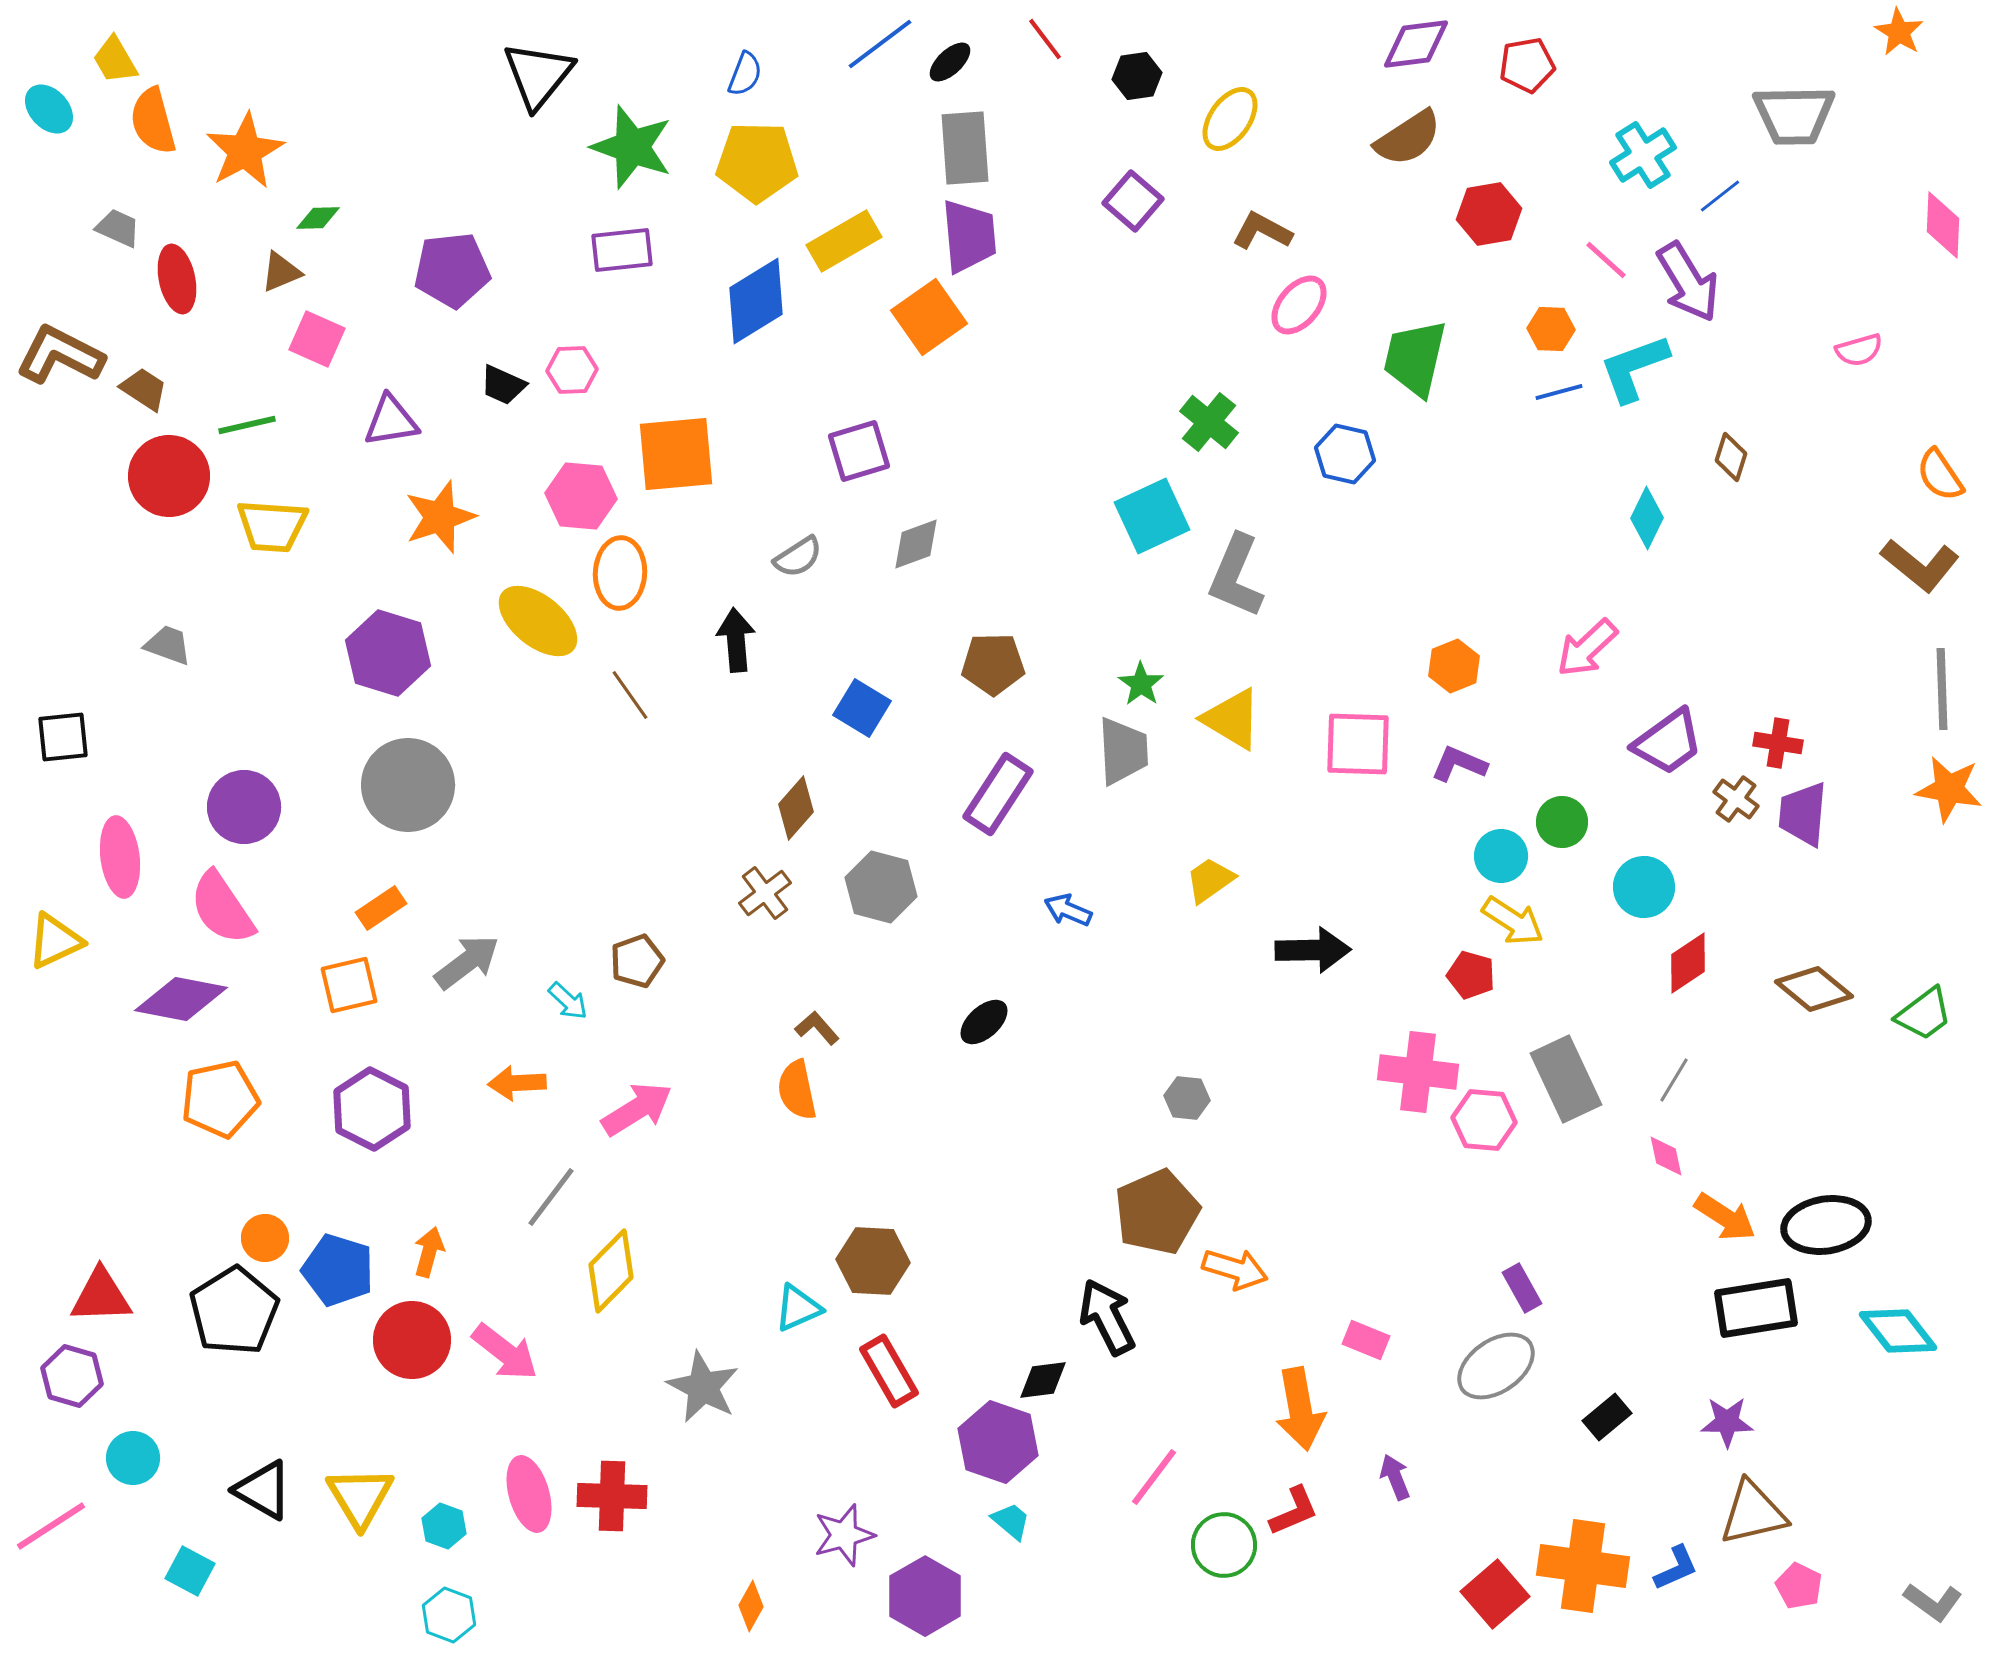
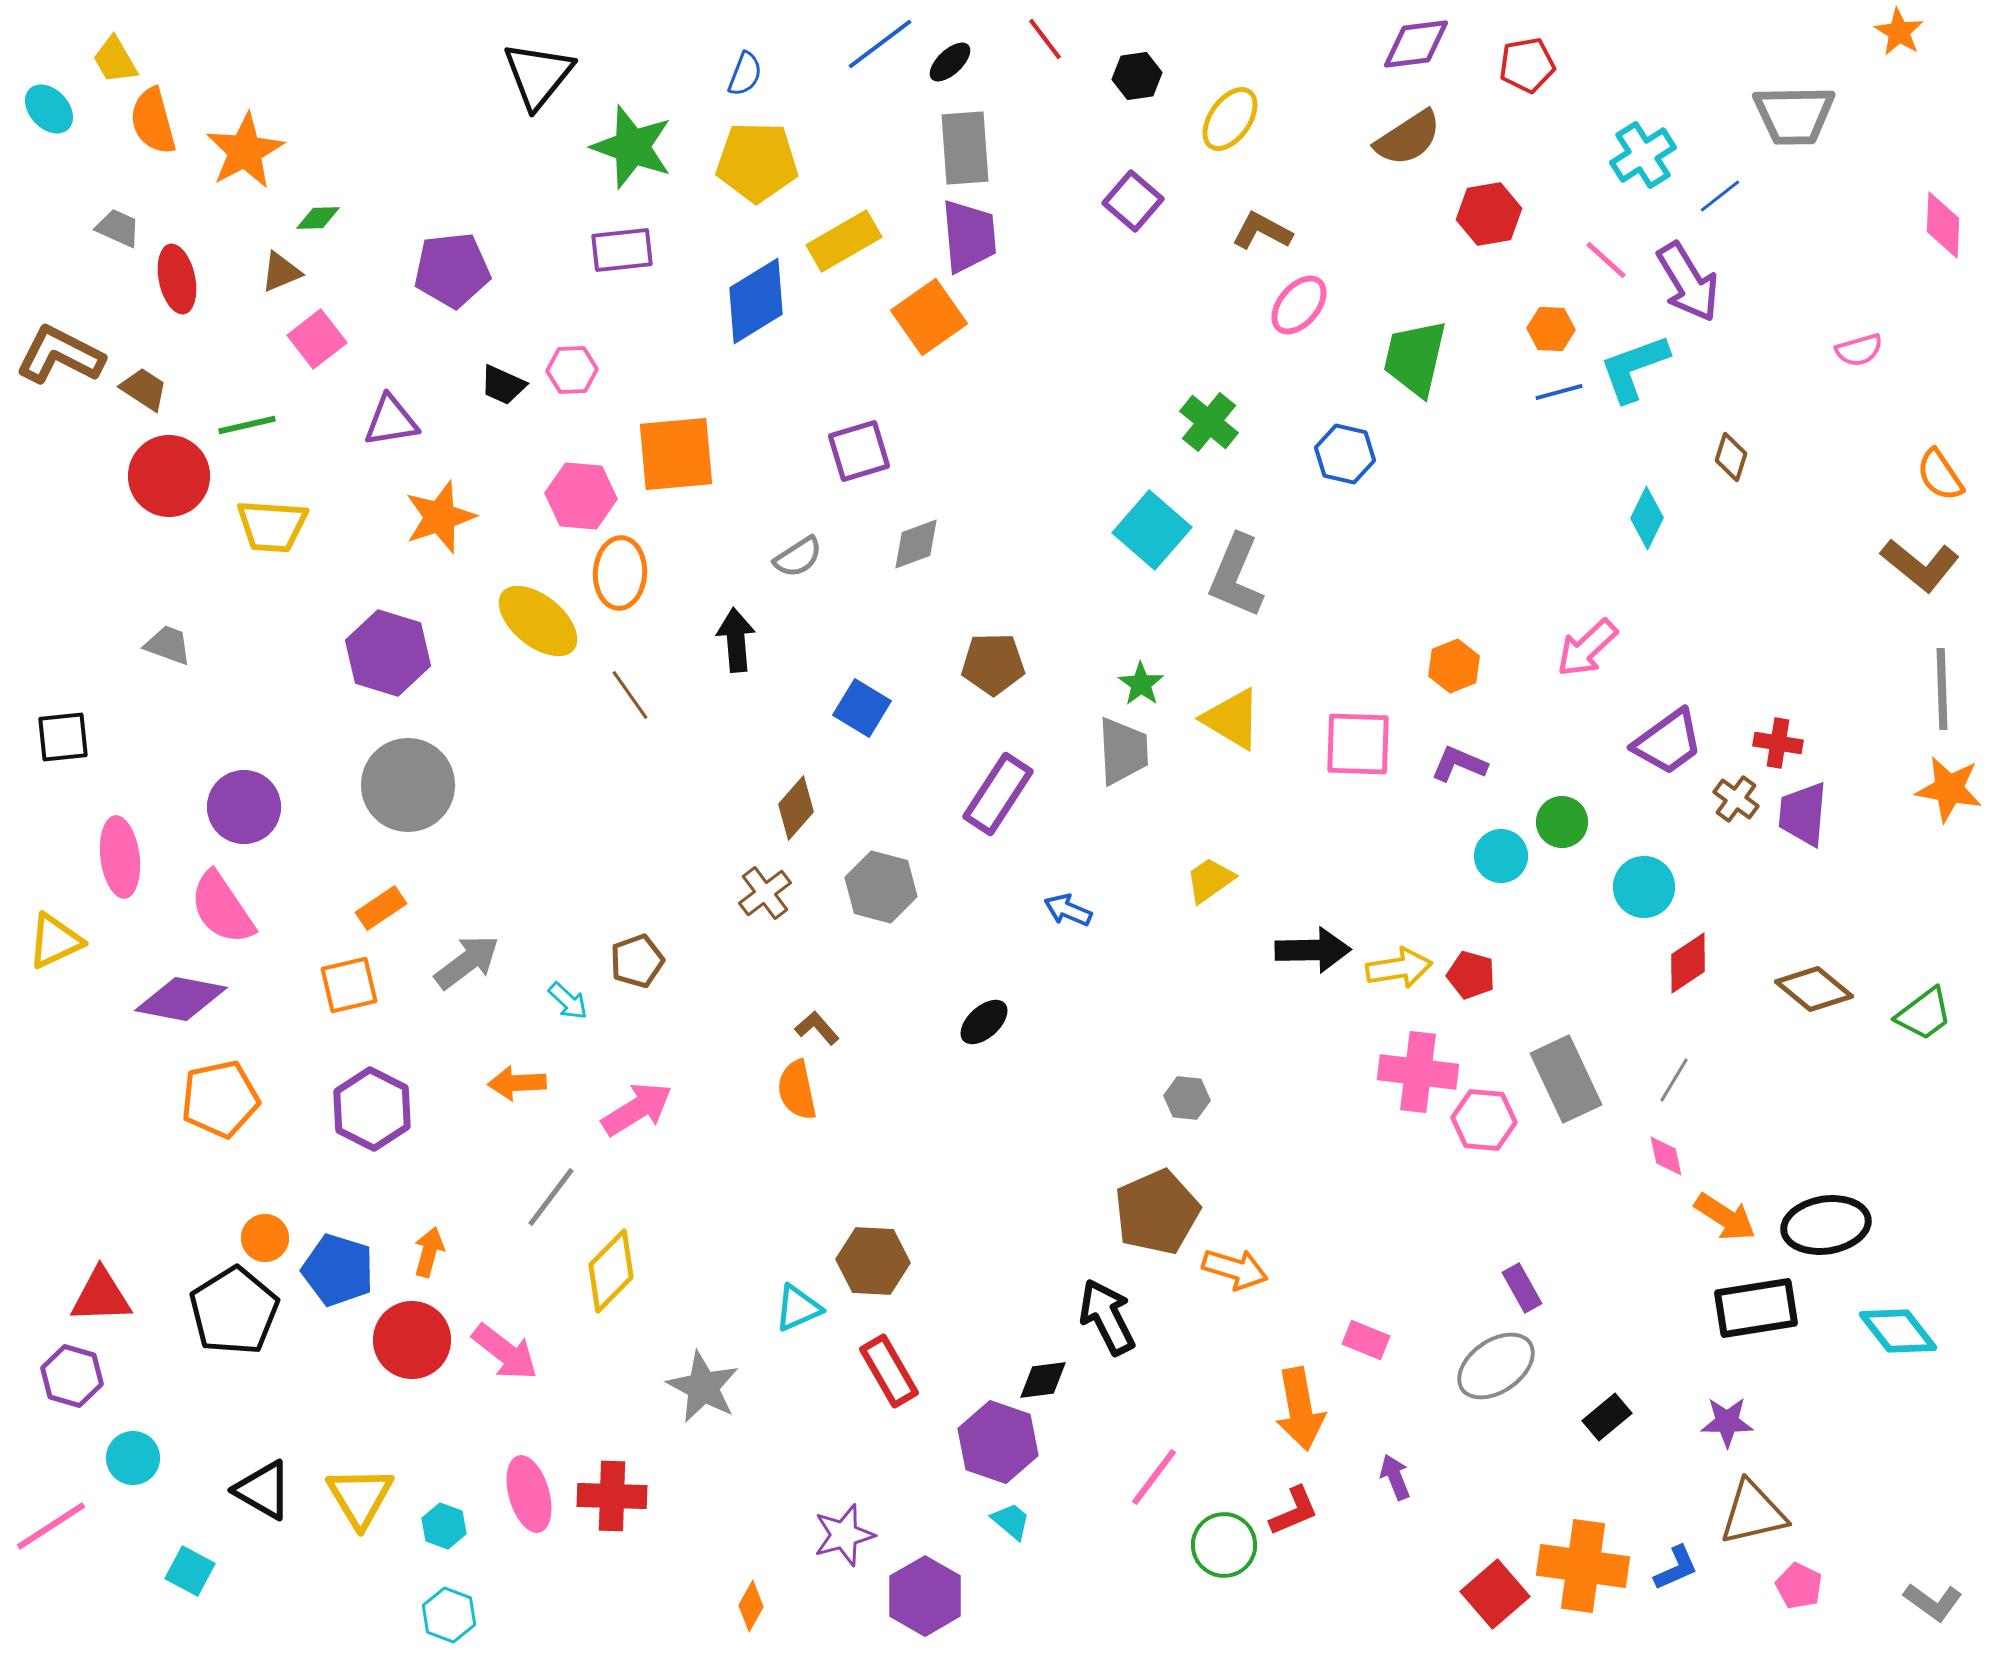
pink square at (317, 339): rotated 28 degrees clockwise
cyan square at (1152, 516): moved 14 px down; rotated 24 degrees counterclockwise
yellow arrow at (1513, 921): moved 114 px left, 47 px down; rotated 42 degrees counterclockwise
